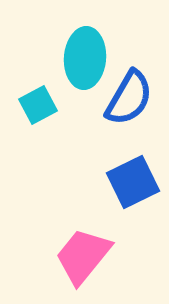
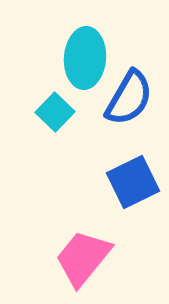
cyan square: moved 17 px right, 7 px down; rotated 18 degrees counterclockwise
pink trapezoid: moved 2 px down
